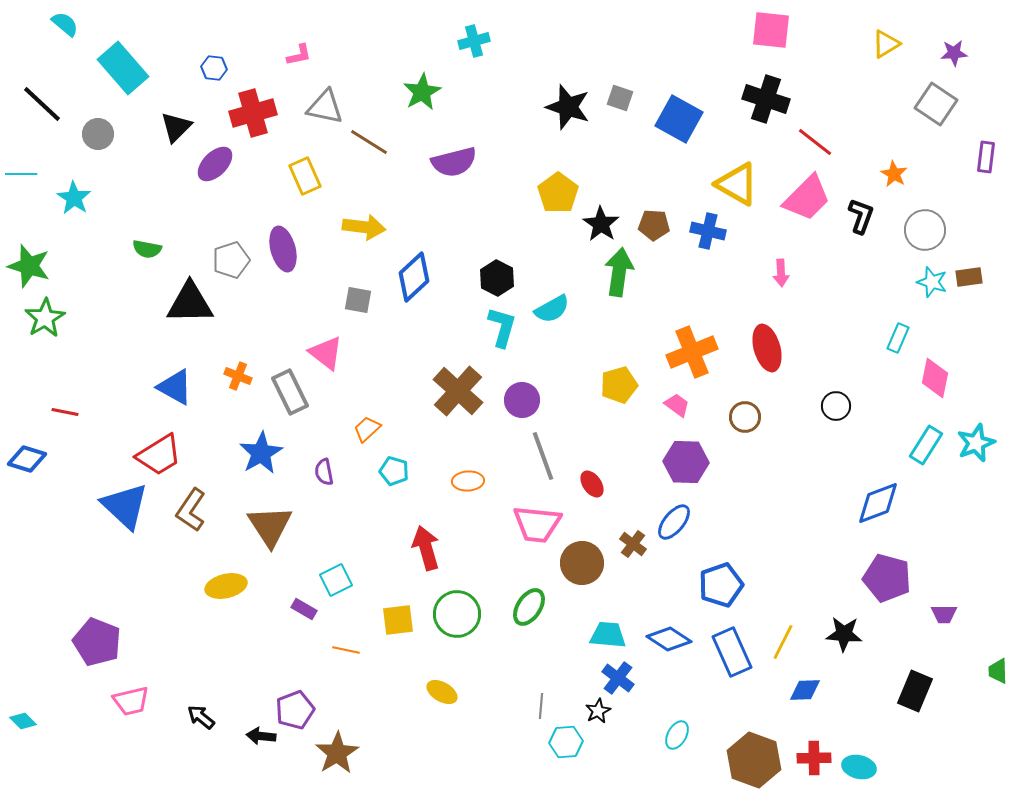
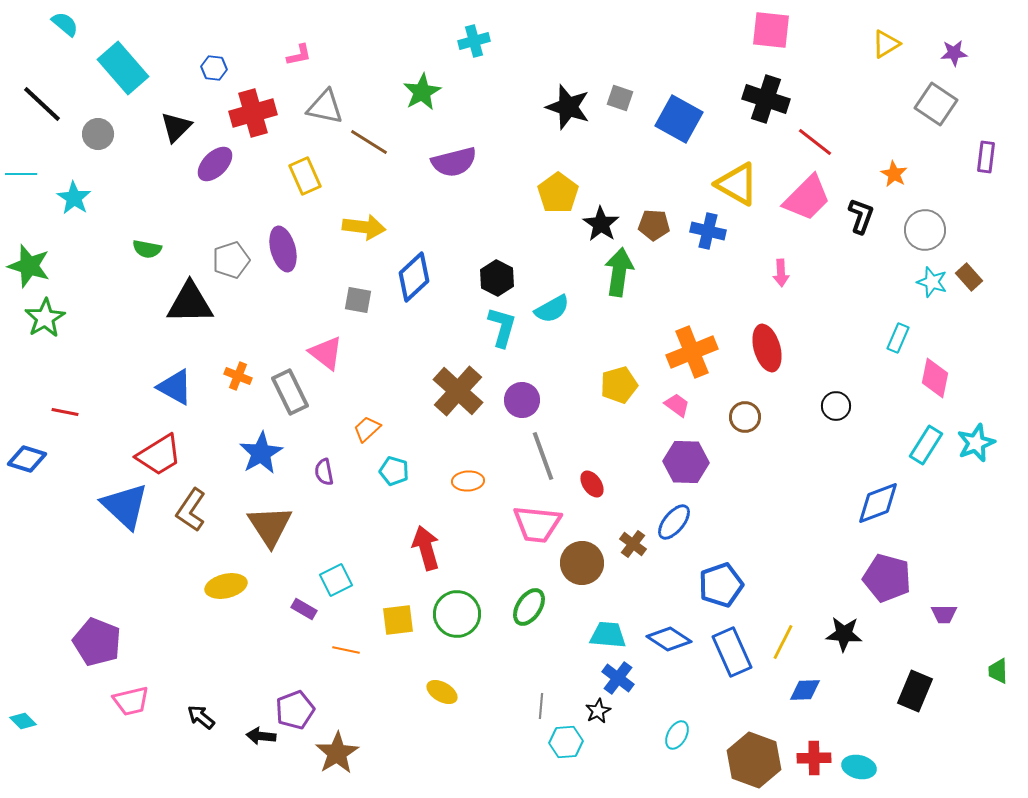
brown rectangle at (969, 277): rotated 56 degrees clockwise
